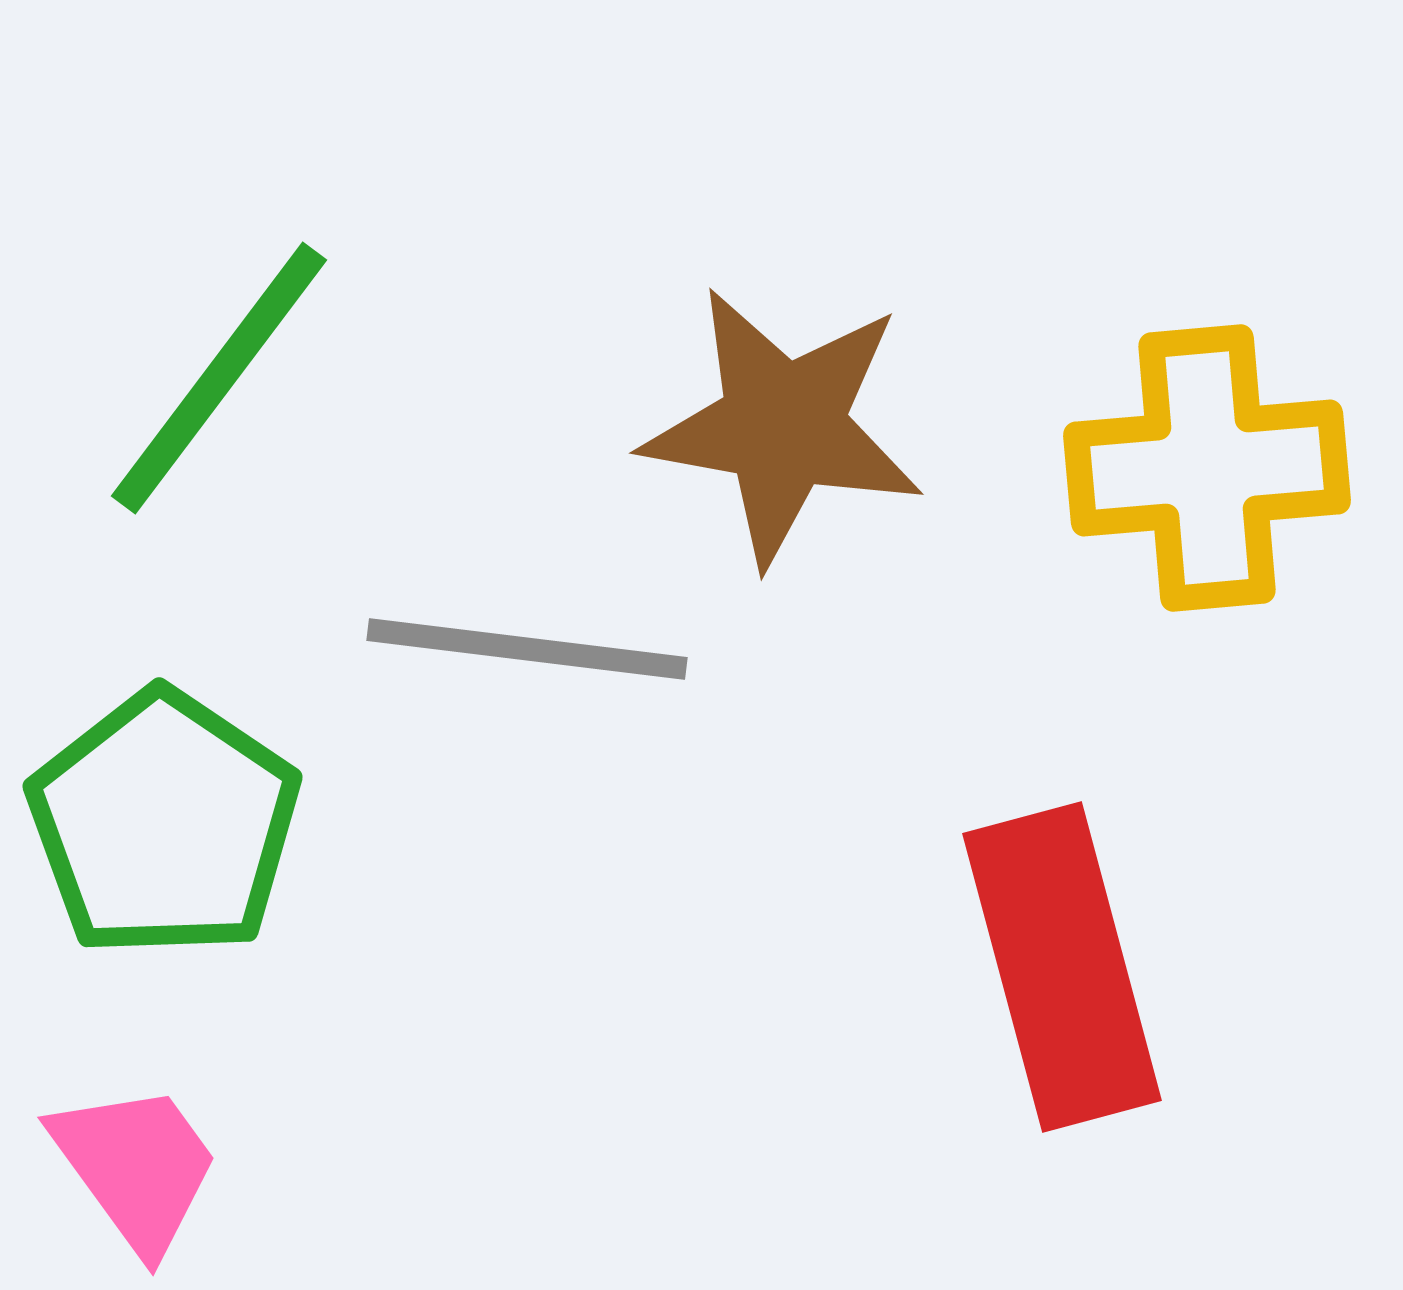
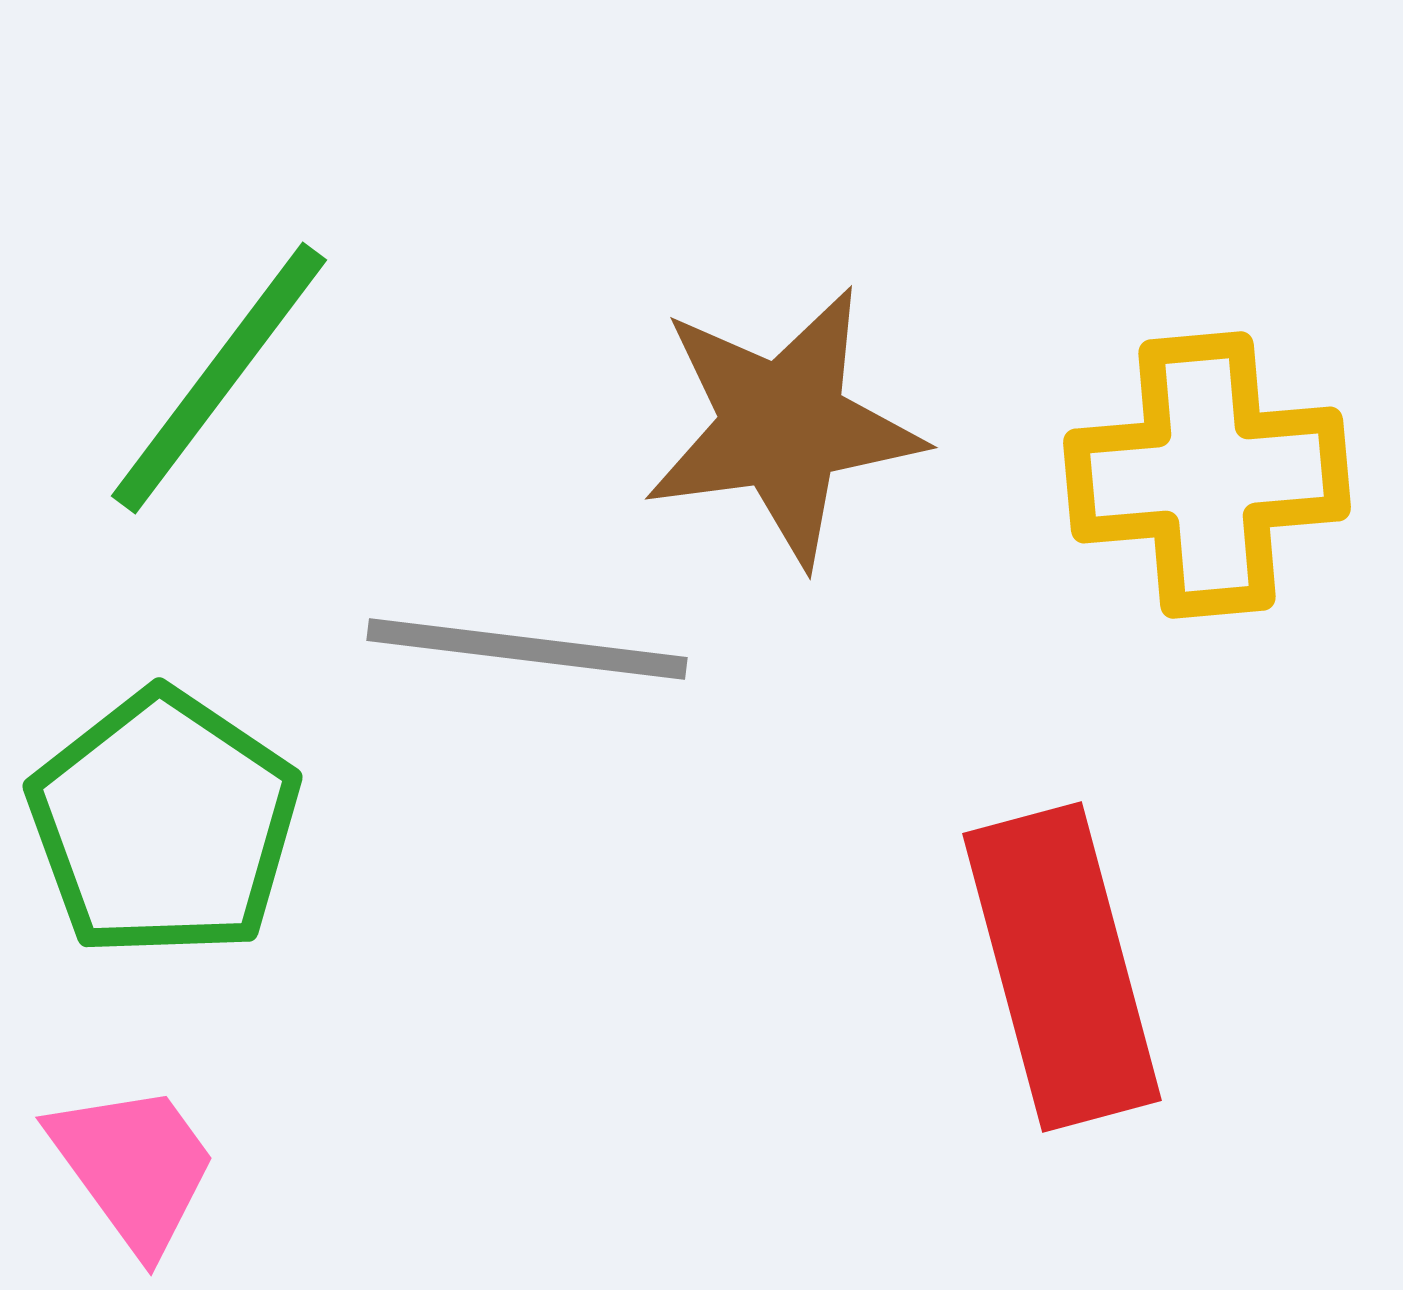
brown star: rotated 18 degrees counterclockwise
yellow cross: moved 7 px down
pink trapezoid: moved 2 px left
